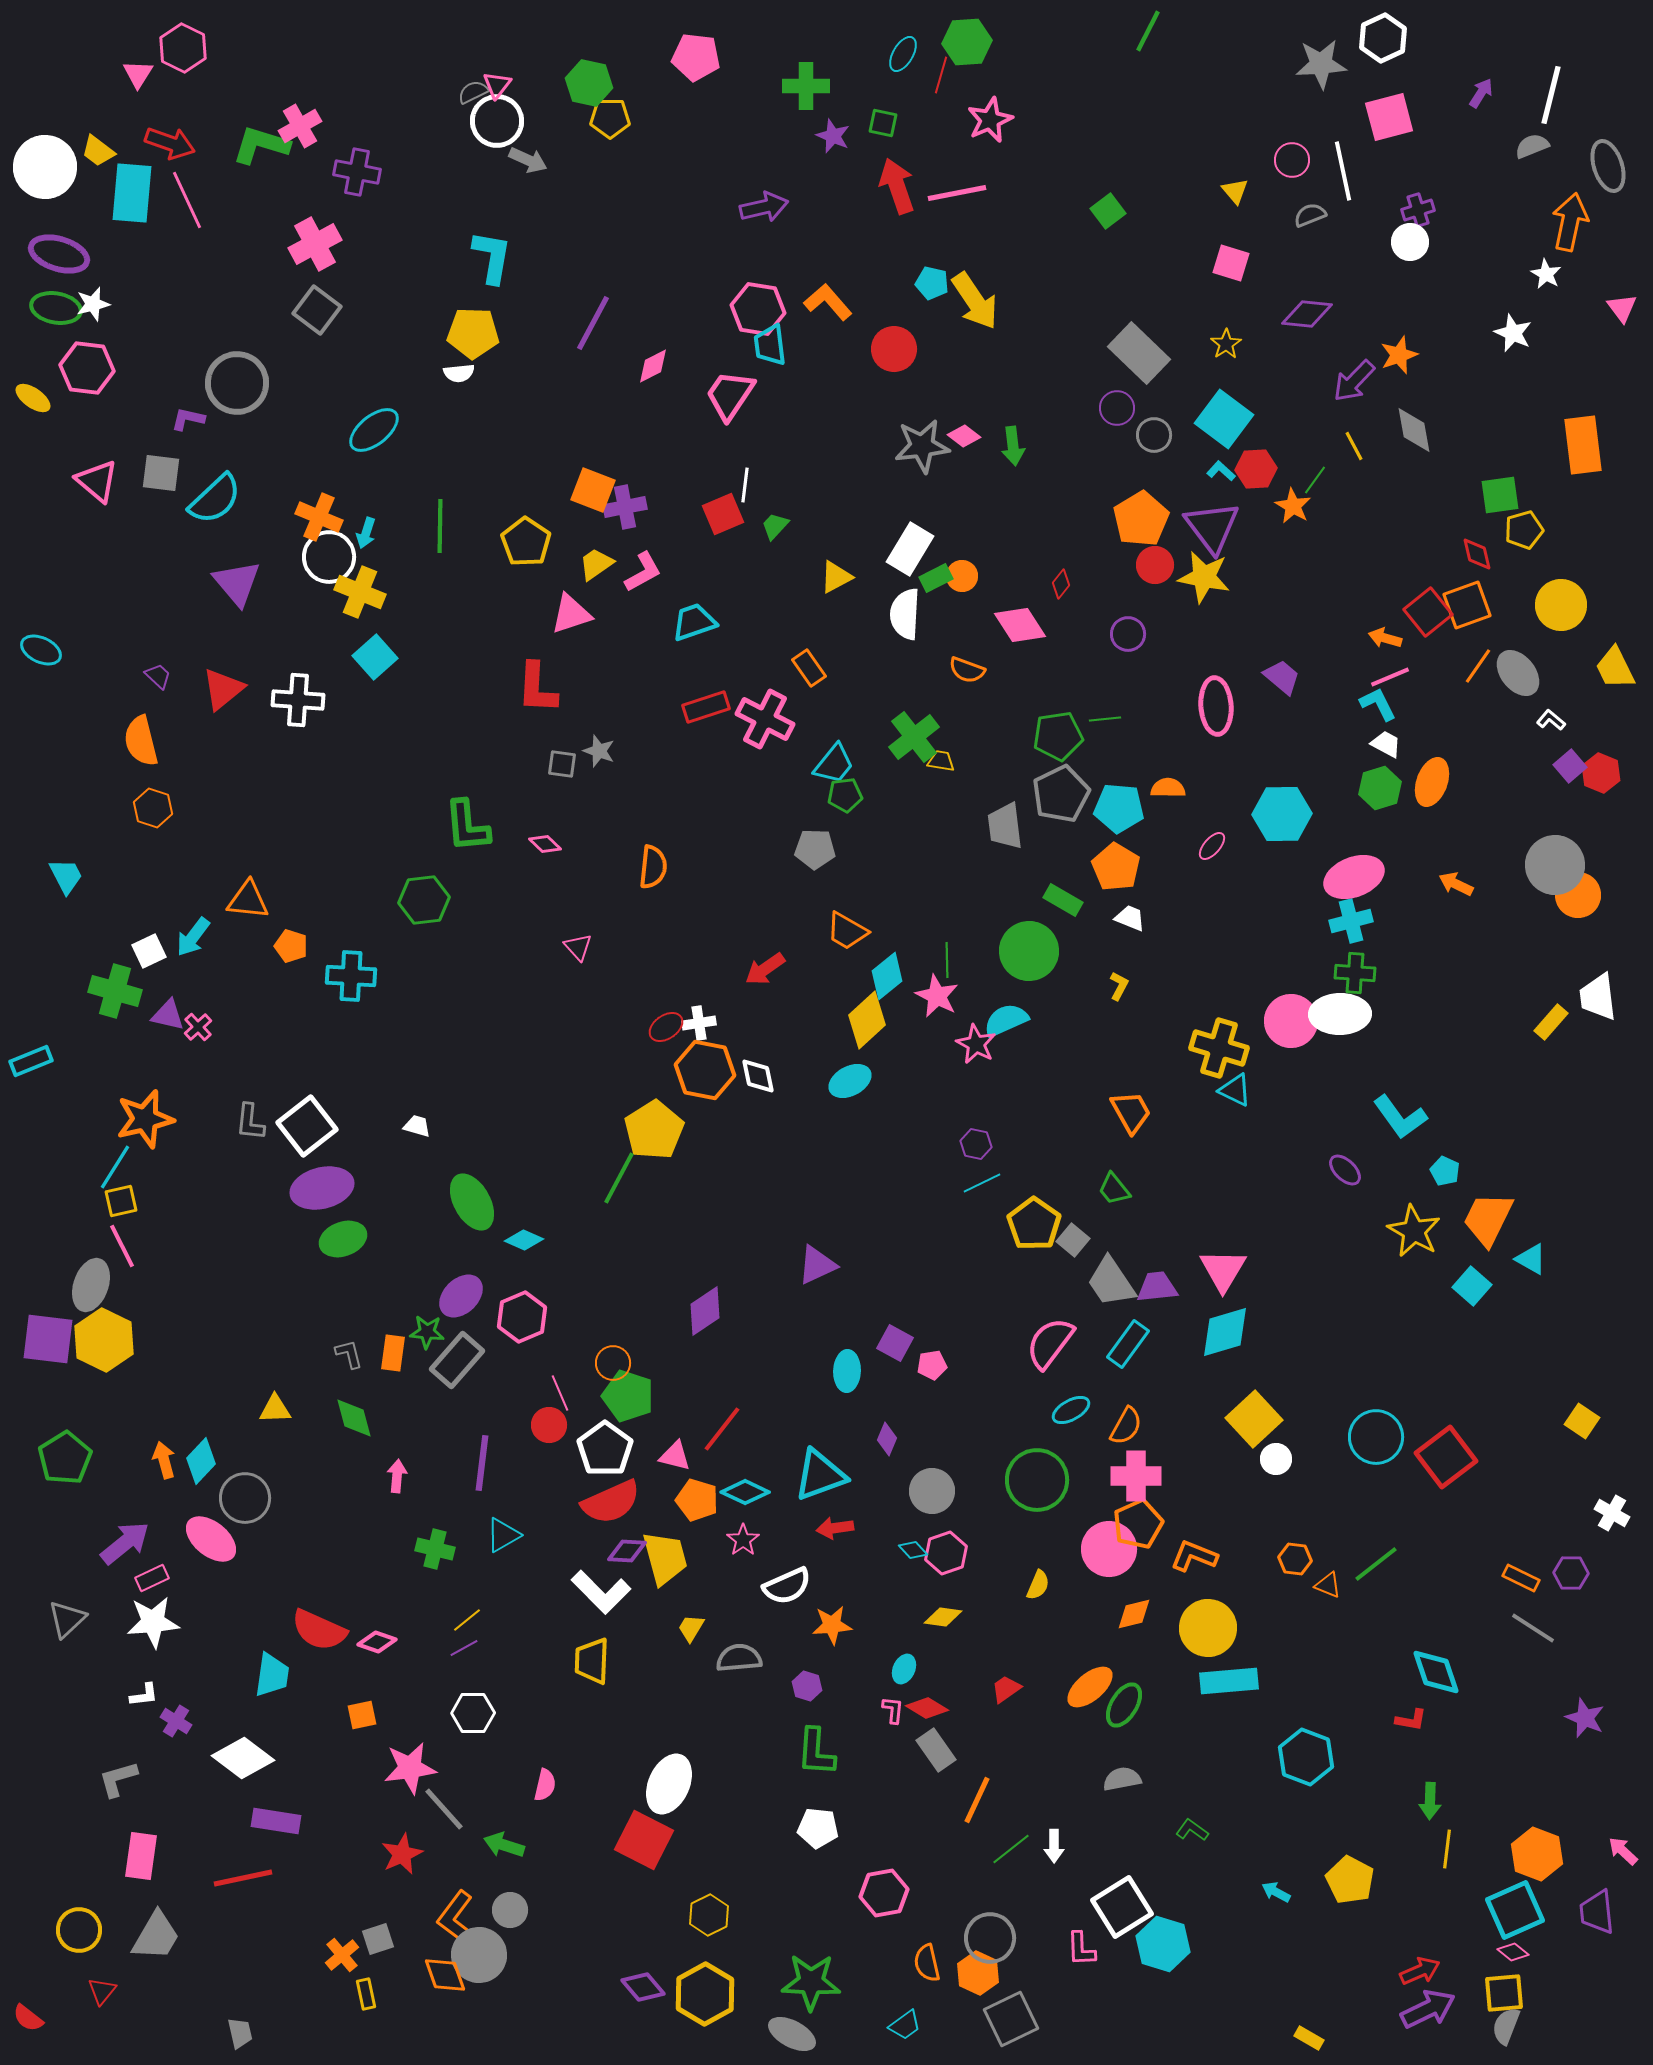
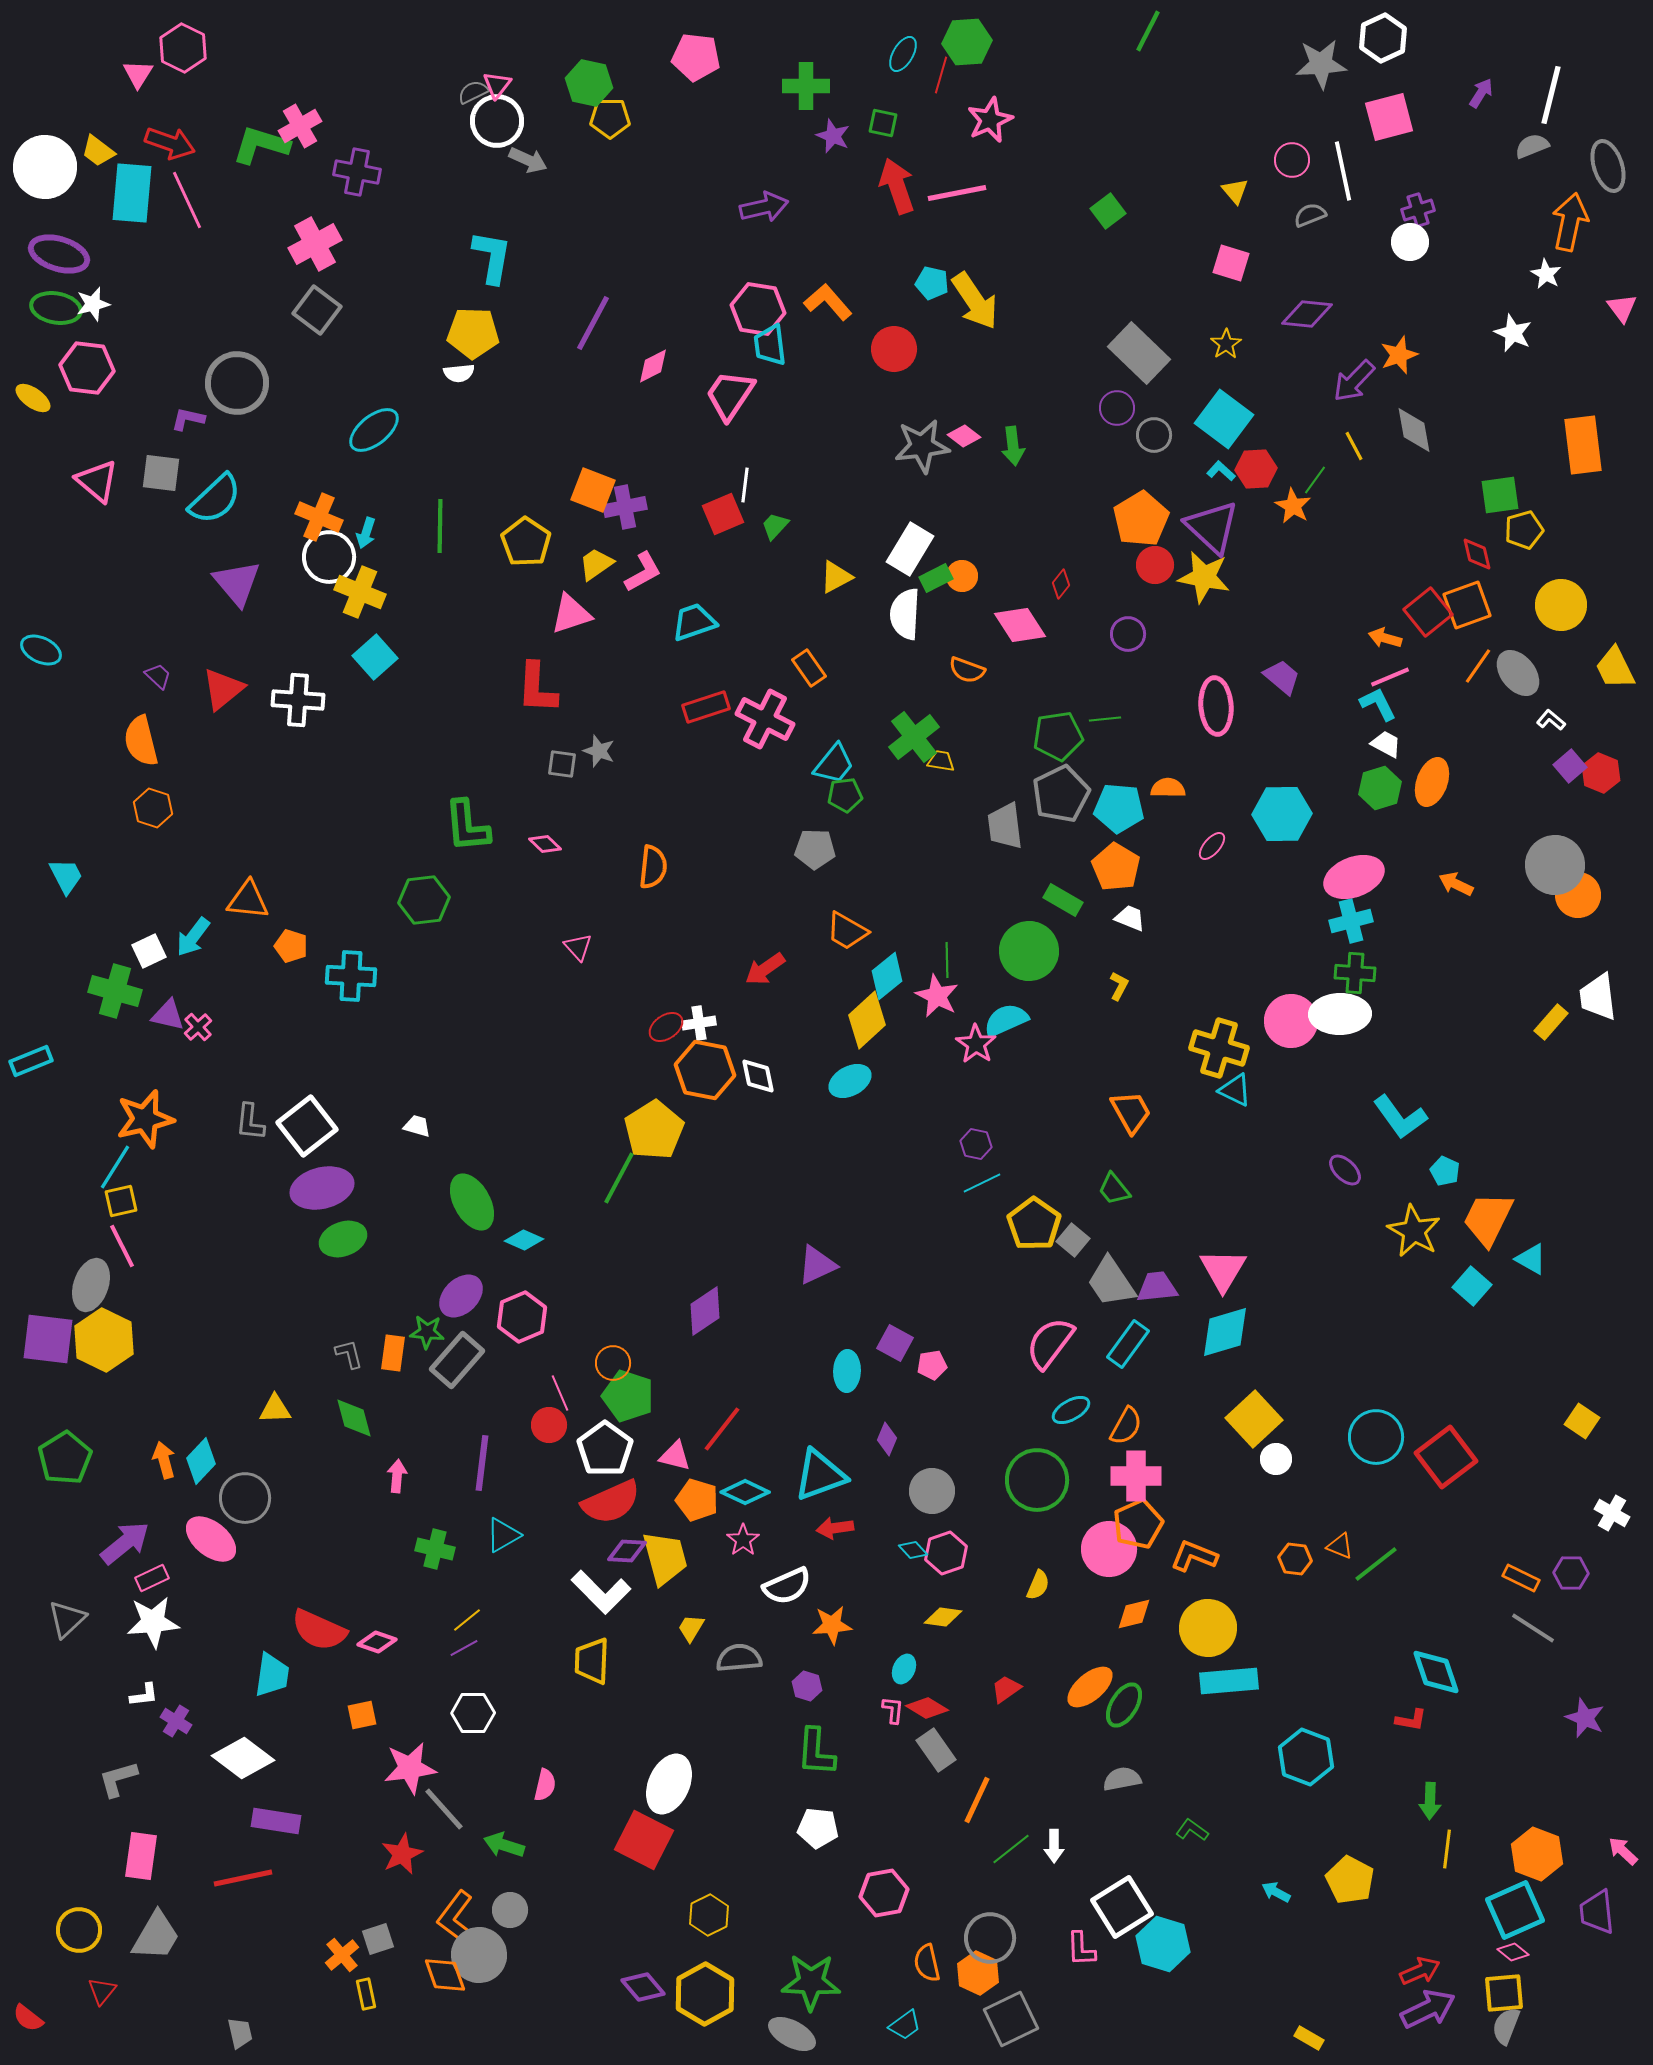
purple triangle at (1212, 527): rotated 10 degrees counterclockwise
pink star at (976, 1044): rotated 6 degrees clockwise
orange triangle at (1328, 1585): moved 12 px right, 39 px up
